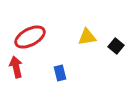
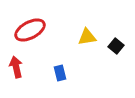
red ellipse: moved 7 px up
